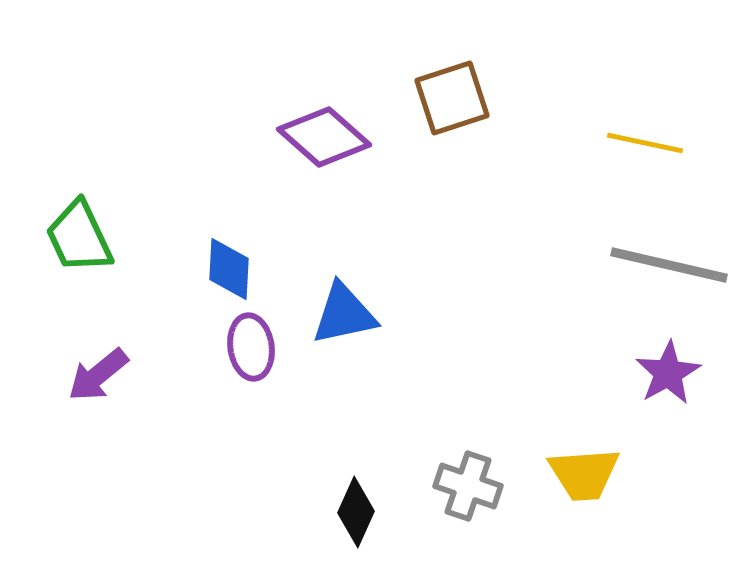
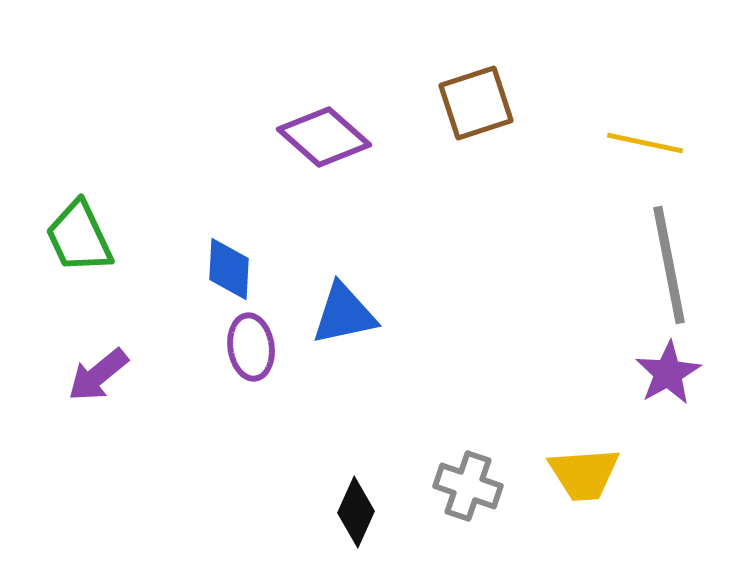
brown square: moved 24 px right, 5 px down
gray line: rotated 66 degrees clockwise
